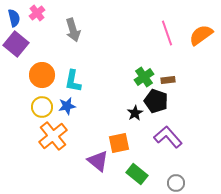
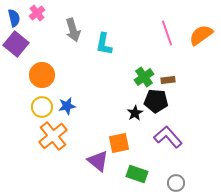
cyan L-shape: moved 31 px right, 37 px up
black pentagon: rotated 15 degrees counterclockwise
green rectangle: rotated 20 degrees counterclockwise
